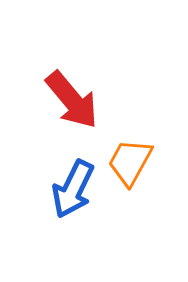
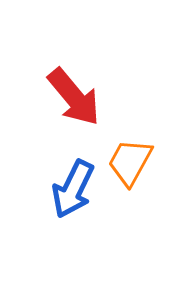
red arrow: moved 2 px right, 3 px up
